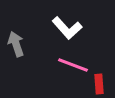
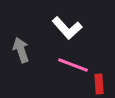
gray arrow: moved 5 px right, 6 px down
